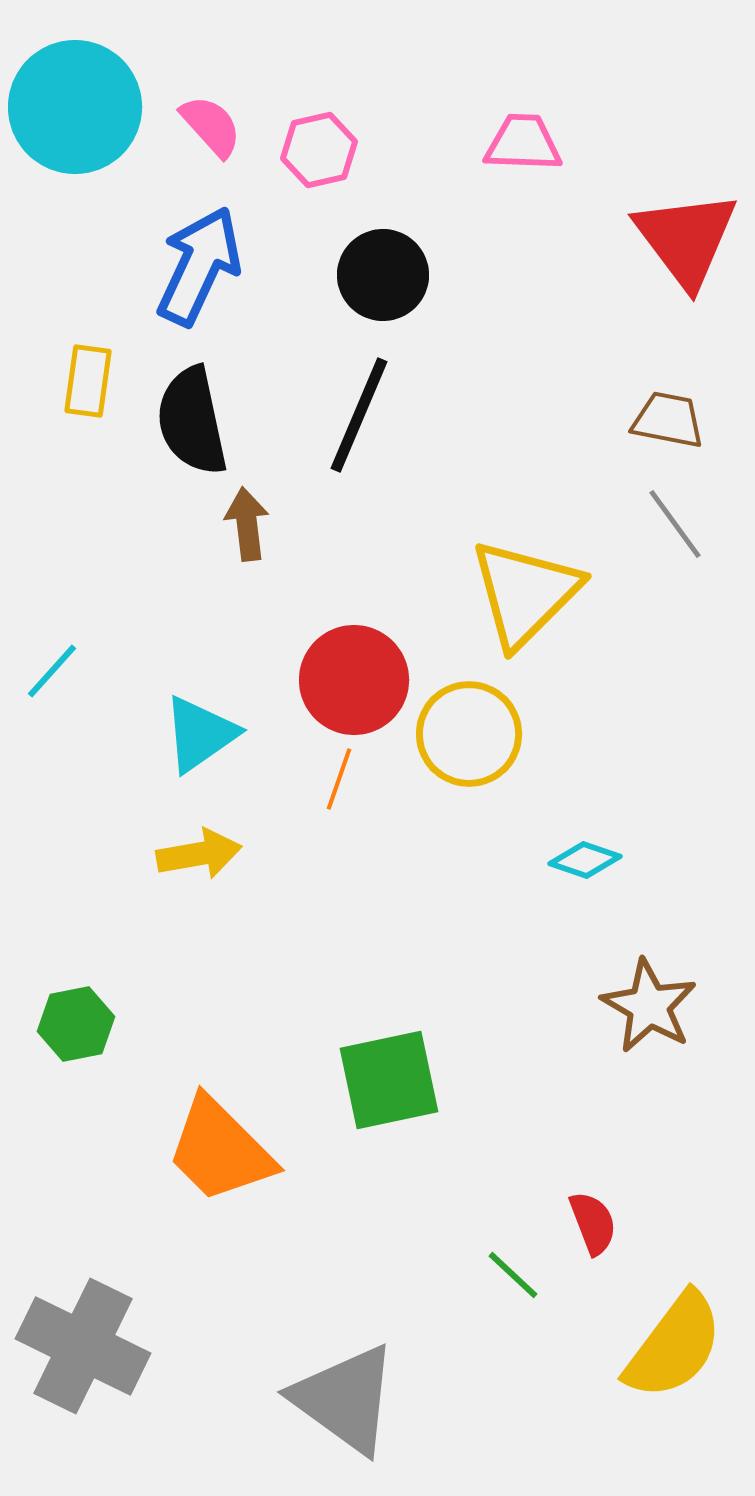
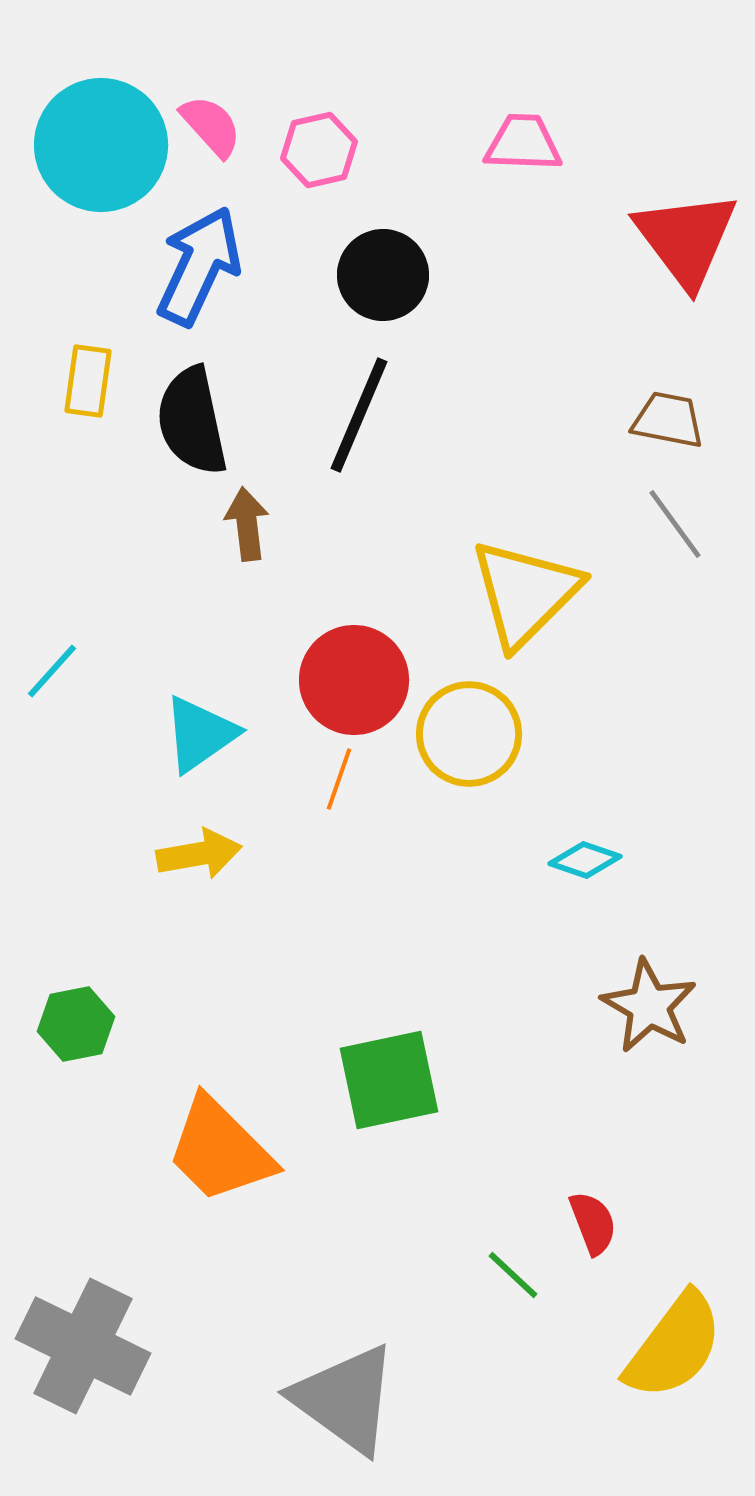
cyan circle: moved 26 px right, 38 px down
